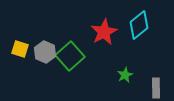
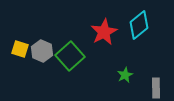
gray hexagon: moved 3 px left, 1 px up
